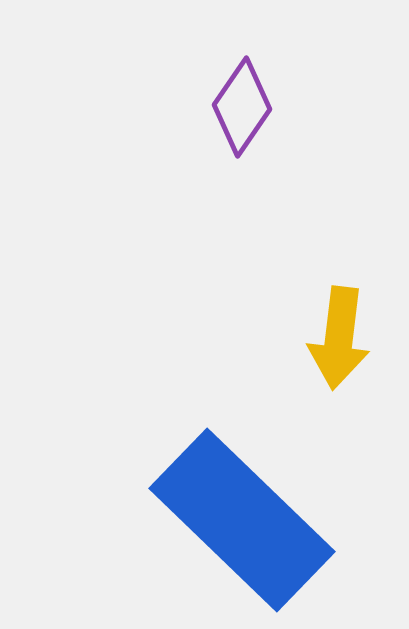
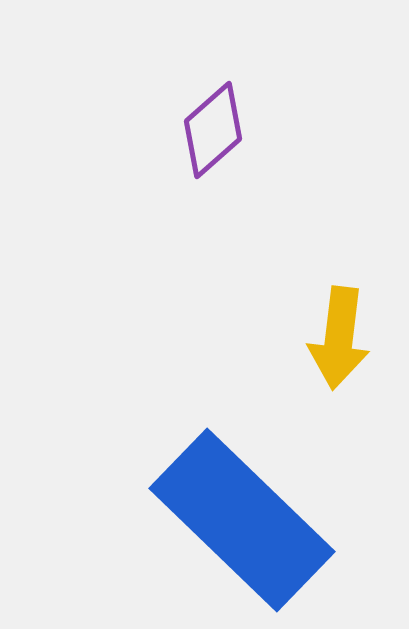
purple diamond: moved 29 px left, 23 px down; rotated 14 degrees clockwise
